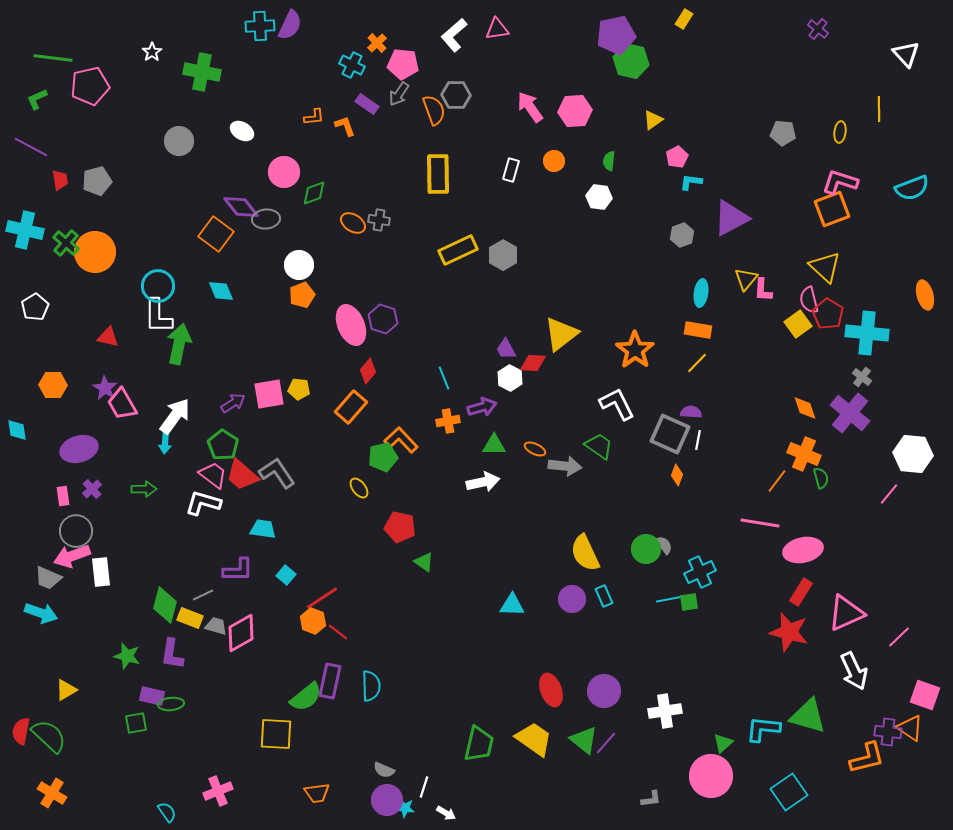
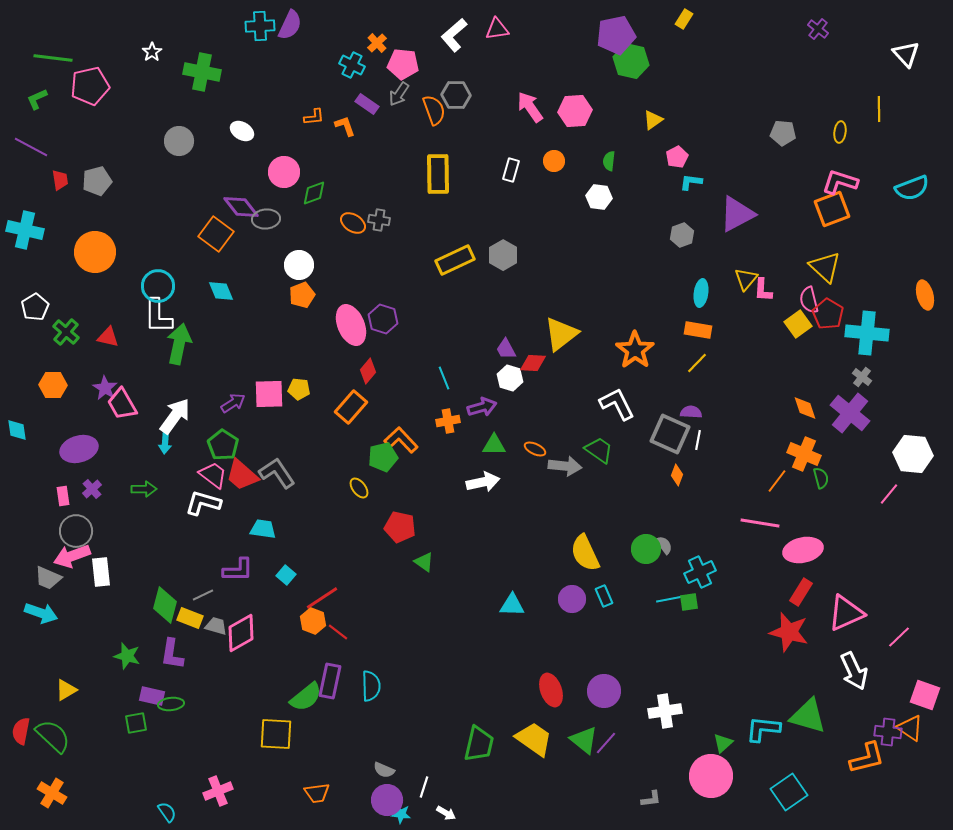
purple triangle at (731, 218): moved 6 px right, 4 px up
green cross at (66, 243): moved 89 px down
yellow rectangle at (458, 250): moved 3 px left, 10 px down
white hexagon at (510, 378): rotated 10 degrees counterclockwise
pink square at (269, 394): rotated 8 degrees clockwise
green trapezoid at (599, 446): moved 4 px down
green semicircle at (49, 736): moved 4 px right
cyan star at (405, 808): moved 4 px left, 6 px down
